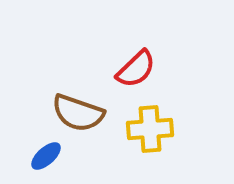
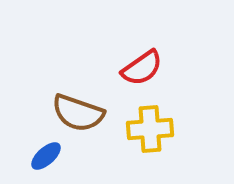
red semicircle: moved 6 px right, 1 px up; rotated 9 degrees clockwise
